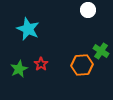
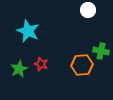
cyan star: moved 2 px down
green cross: rotated 21 degrees counterclockwise
red star: rotated 16 degrees counterclockwise
